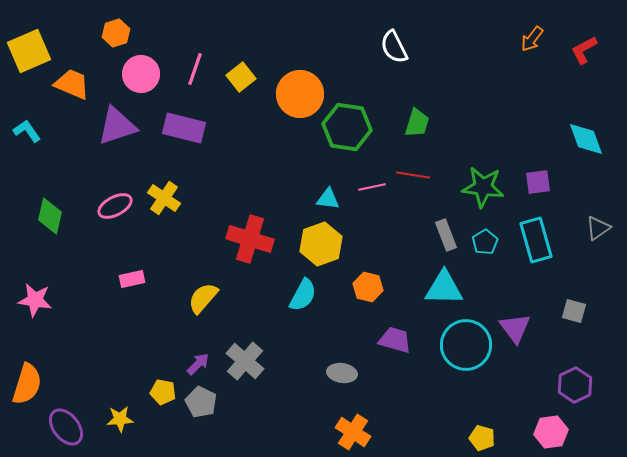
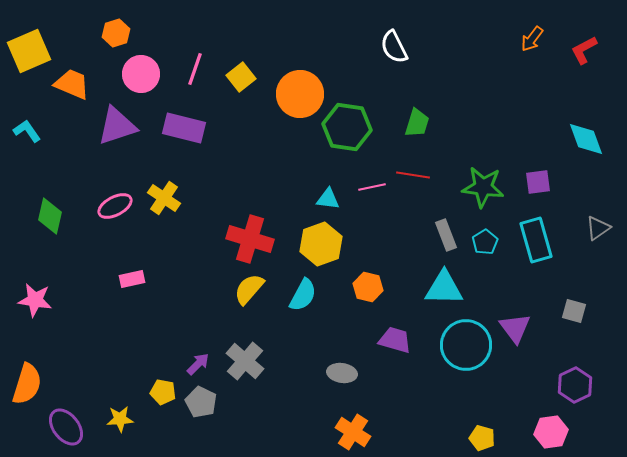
yellow semicircle at (203, 298): moved 46 px right, 9 px up
